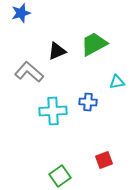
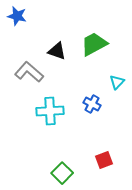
blue star: moved 4 px left, 3 px down; rotated 30 degrees clockwise
black triangle: rotated 42 degrees clockwise
cyan triangle: rotated 35 degrees counterclockwise
blue cross: moved 4 px right, 2 px down; rotated 24 degrees clockwise
cyan cross: moved 3 px left
green square: moved 2 px right, 3 px up; rotated 10 degrees counterclockwise
